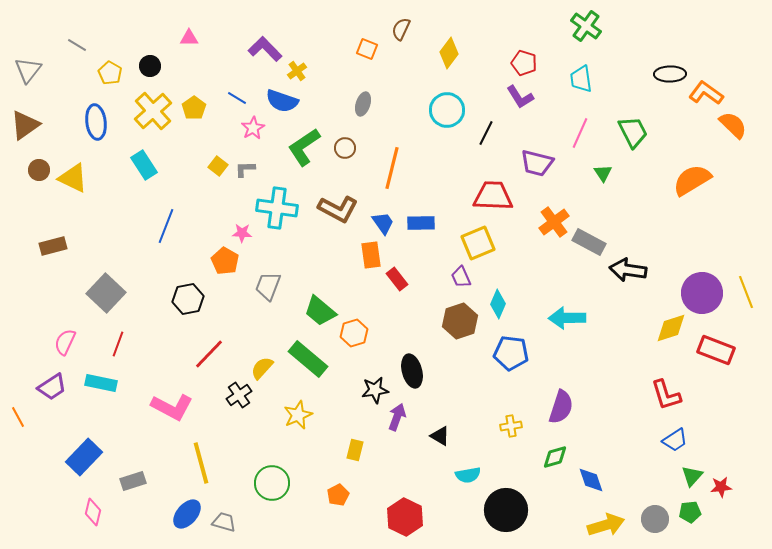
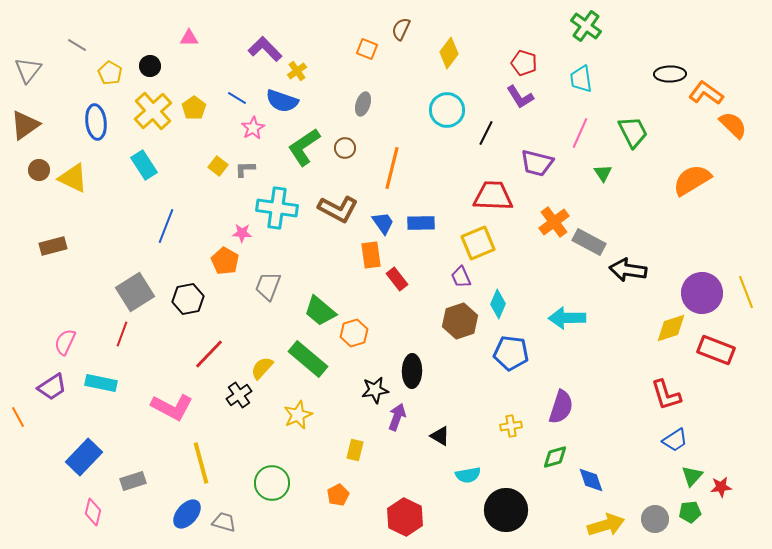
gray square at (106, 293): moved 29 px right, 1 px up; rotated 15 degrees clockwise
red line at (118, 344): moved 4 px right, 10 px up
black ellipse at (412, 371): rotated 16 degrees clockwise
